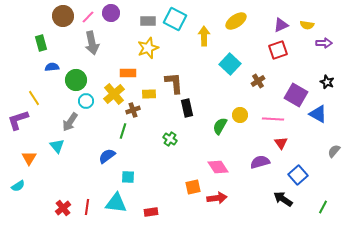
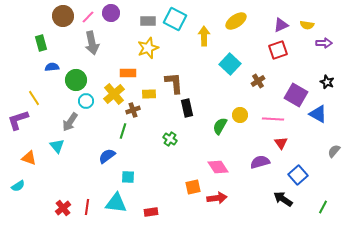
orange triangle at (29, 158): rotated 42 degrees counterclockwise
